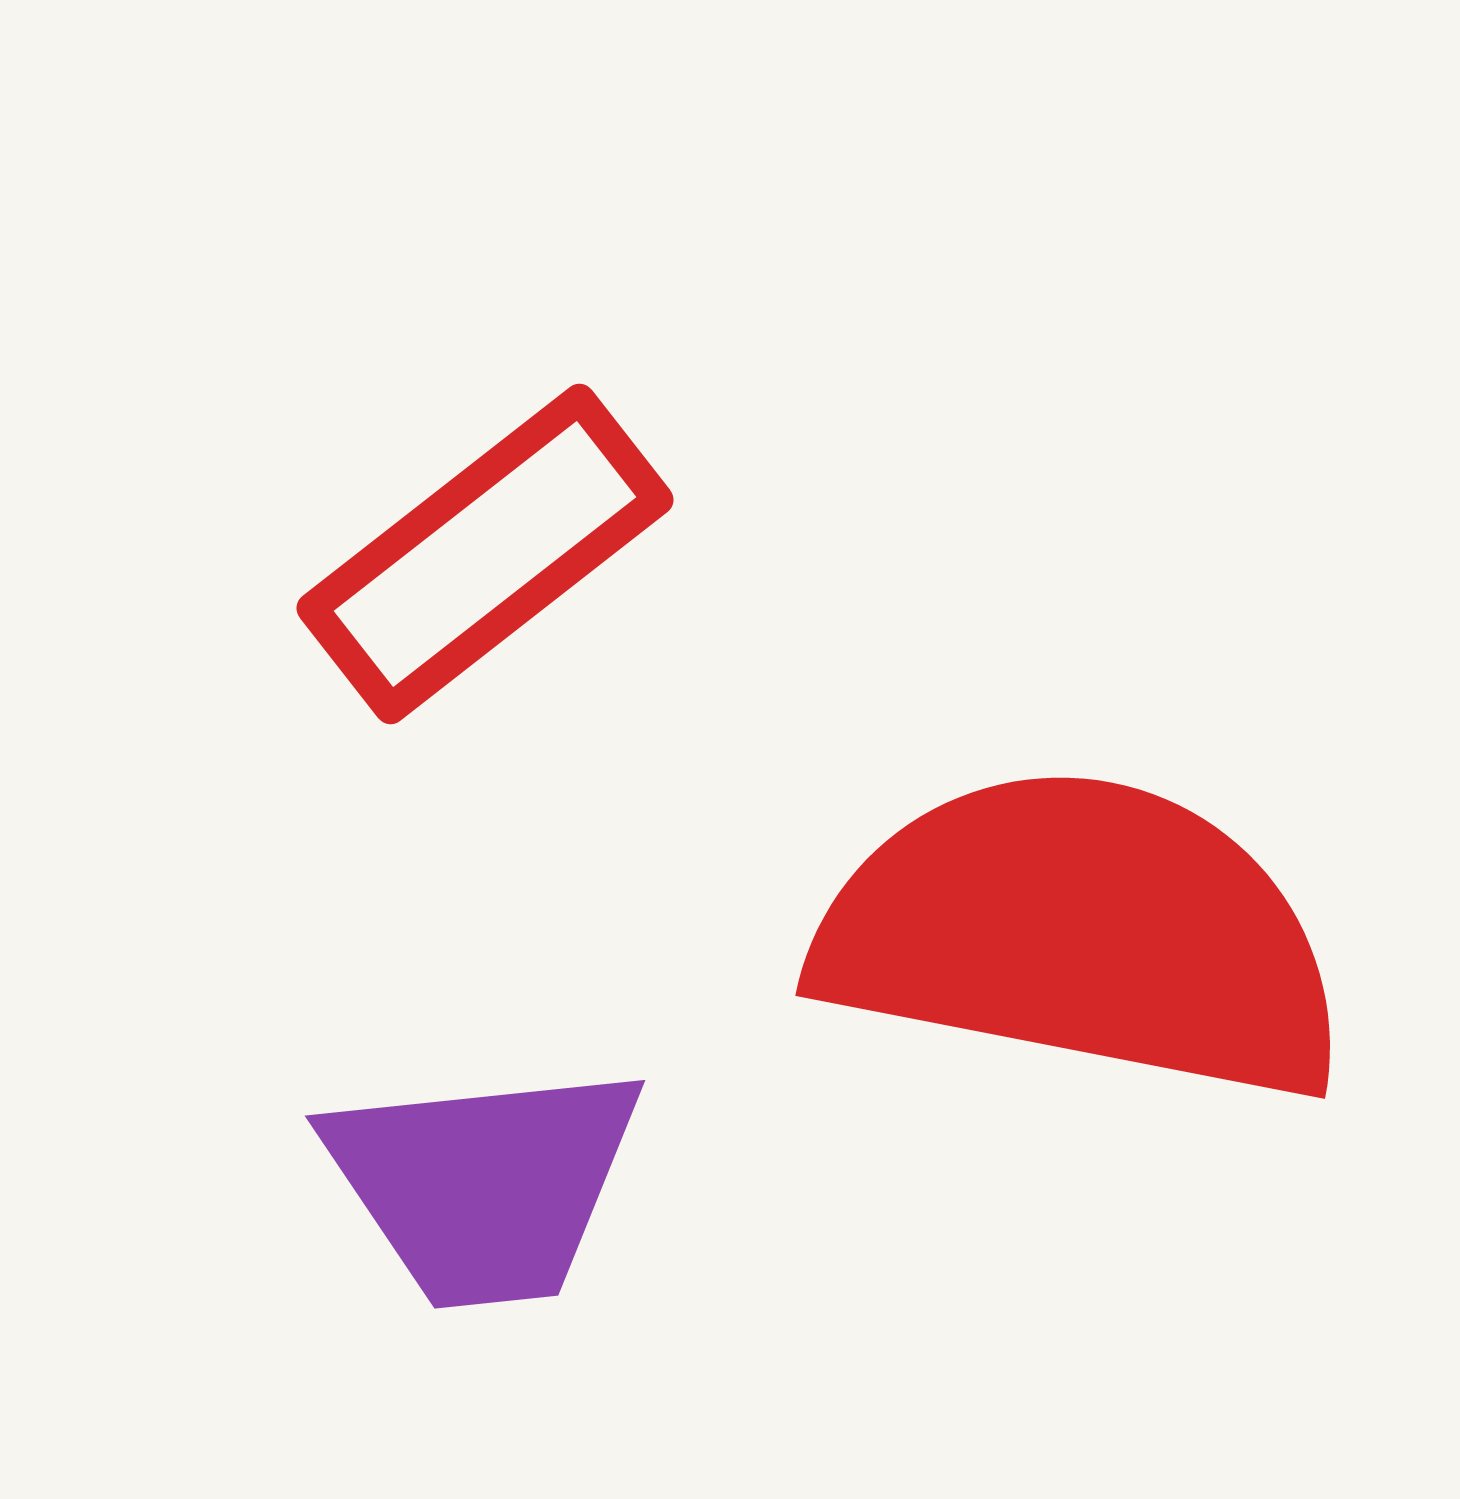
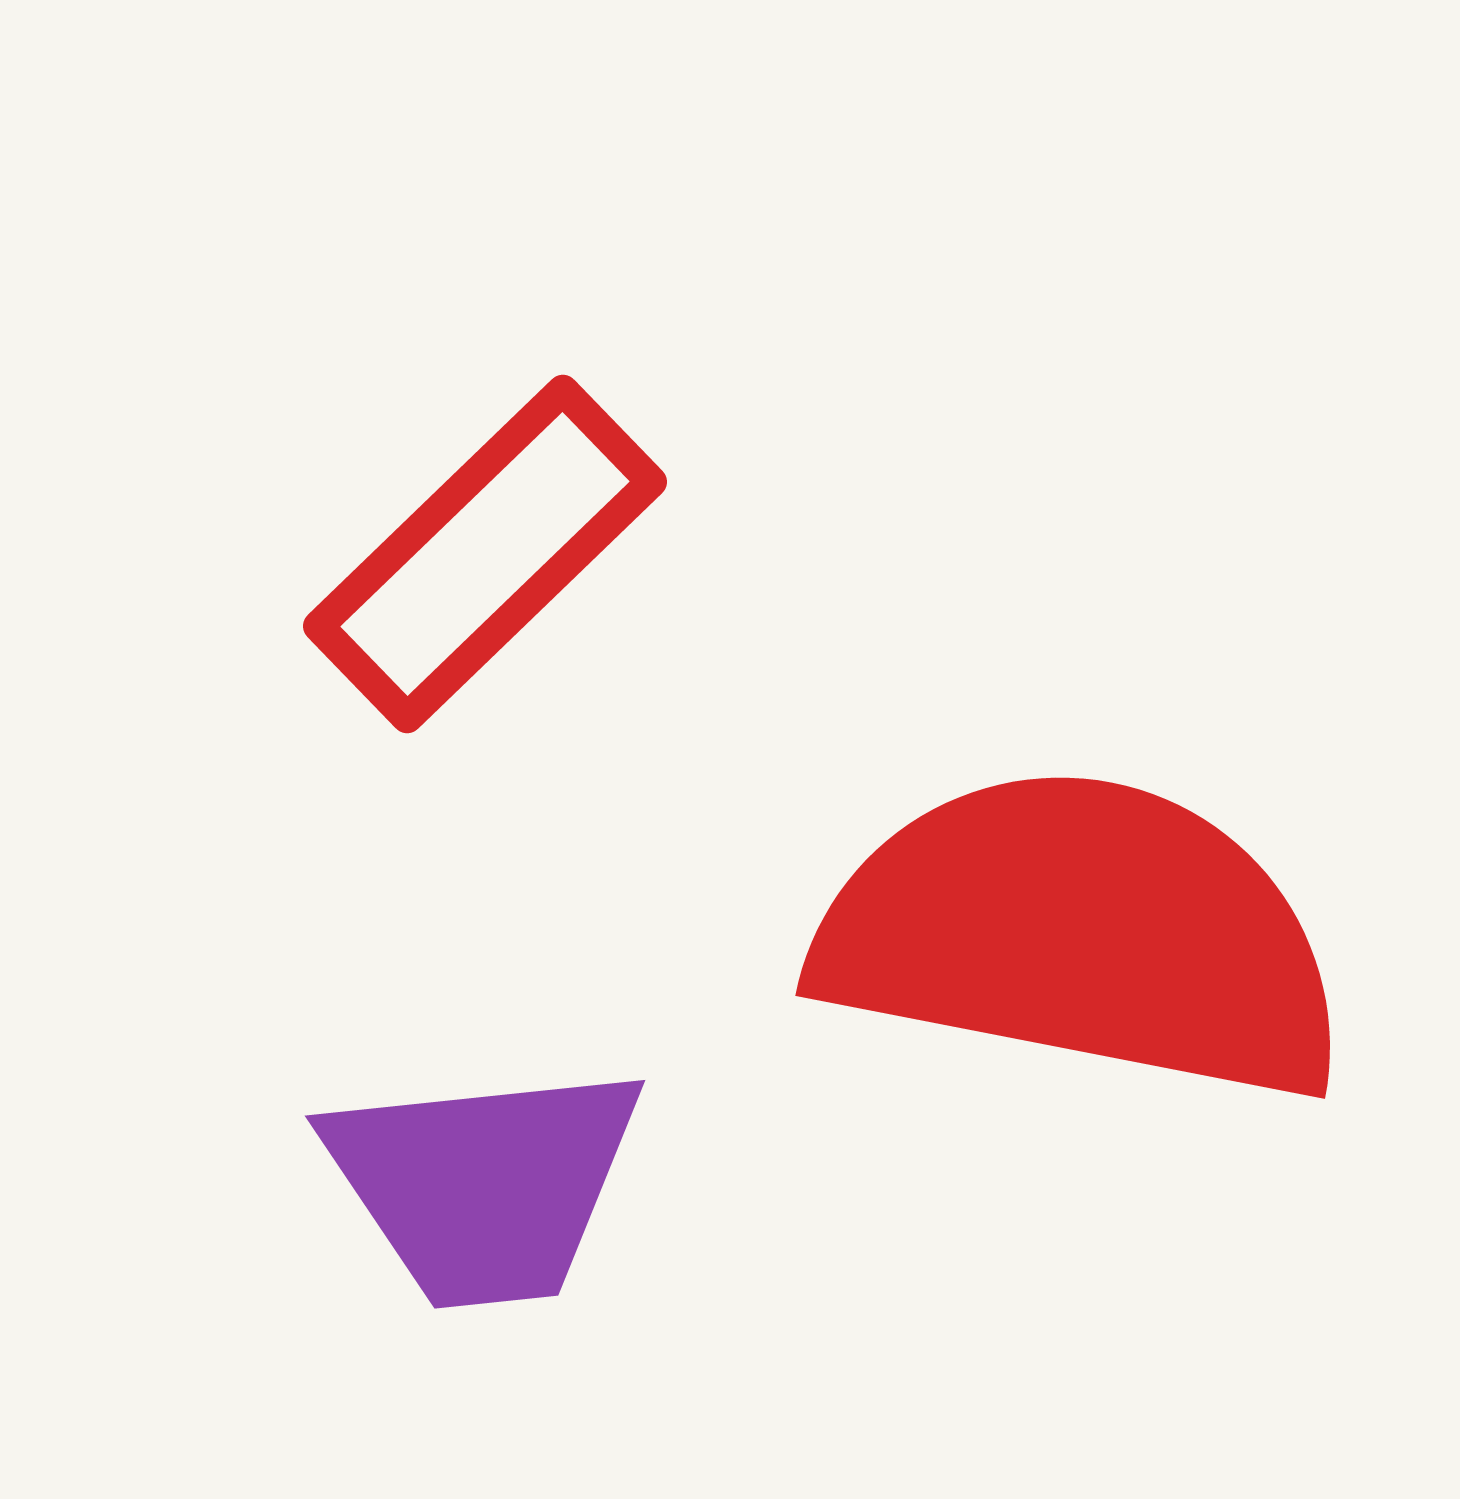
red rectangle: rotated 6 degrees counterclockwise
